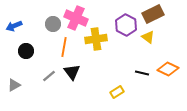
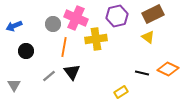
purple hexagon: moved 9 px left, 9 px up; rotated 20 degrees clockwise
gray triangle: rotated 32 degrees counterclockwise
yellow rectangle: moved 4 px right
